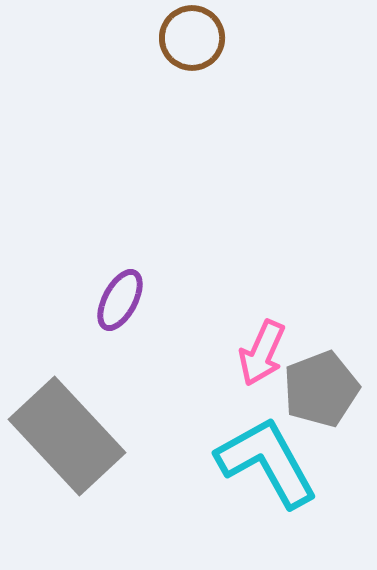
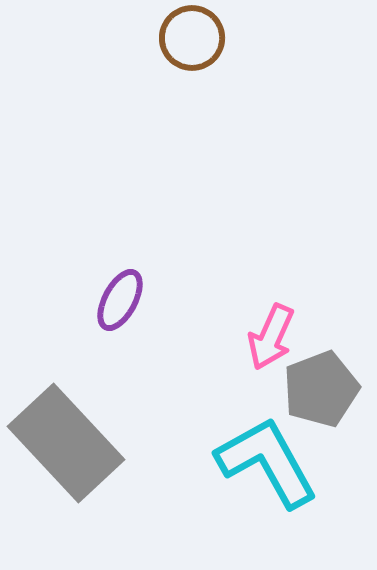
pink arrow: moved 9 px right, 16 px up
gray rectangle: moved 1 px left, 7 px down
